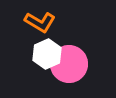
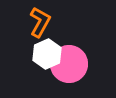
orange L-shape: rotated 92 degrees counterclockwise
